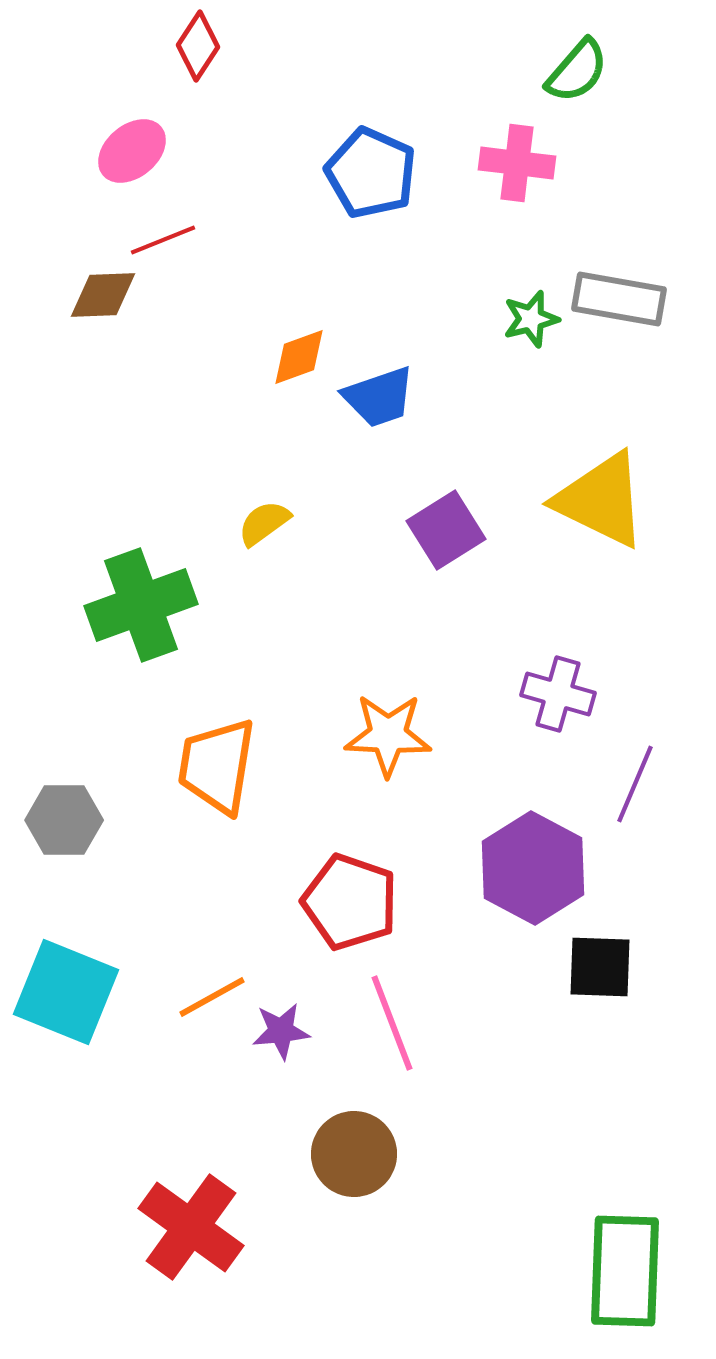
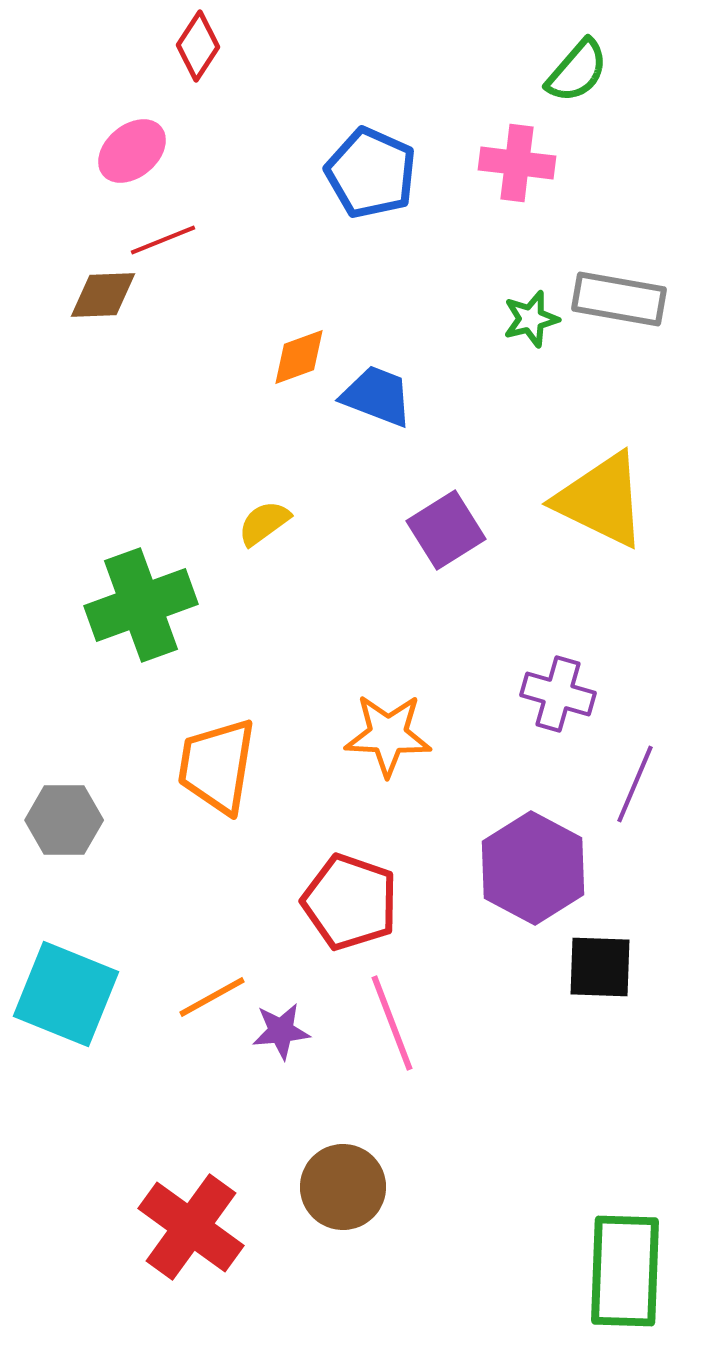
blue trapezoid: moved 2 px left, 1 px up; rotated 140 degrees counterclockwise
cyan square: moved 2 px down
brown circle: moved 11 px left, 33 px down
